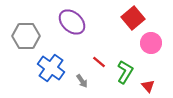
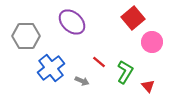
pink circle: moved 1 px right, 1 px up
blue cross: rotated 16 degrees clockwise
gray arrow: rotated 32 degrees counterclockwise
